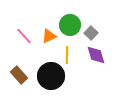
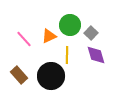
pink line: moved 3 px down
